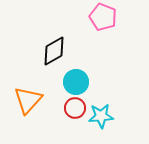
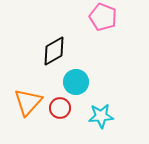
orange triangle: moved 2 px down
red circle: moved 15 px left
